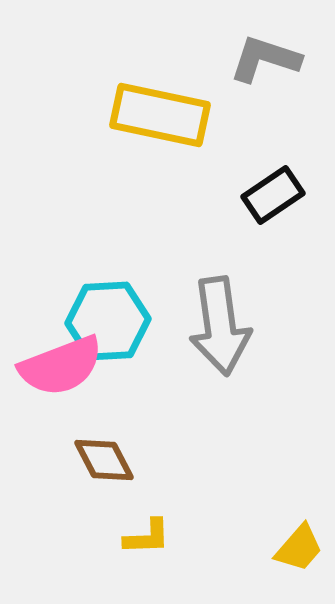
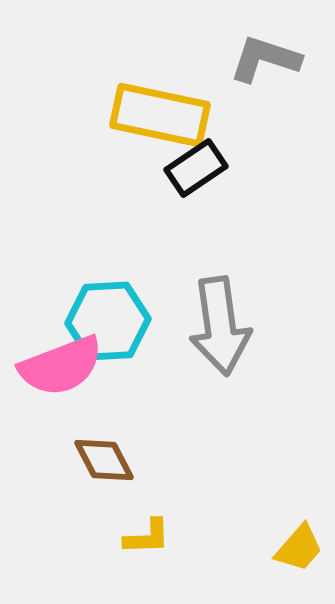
black rectangle: moved 77 px left, 27 px up
